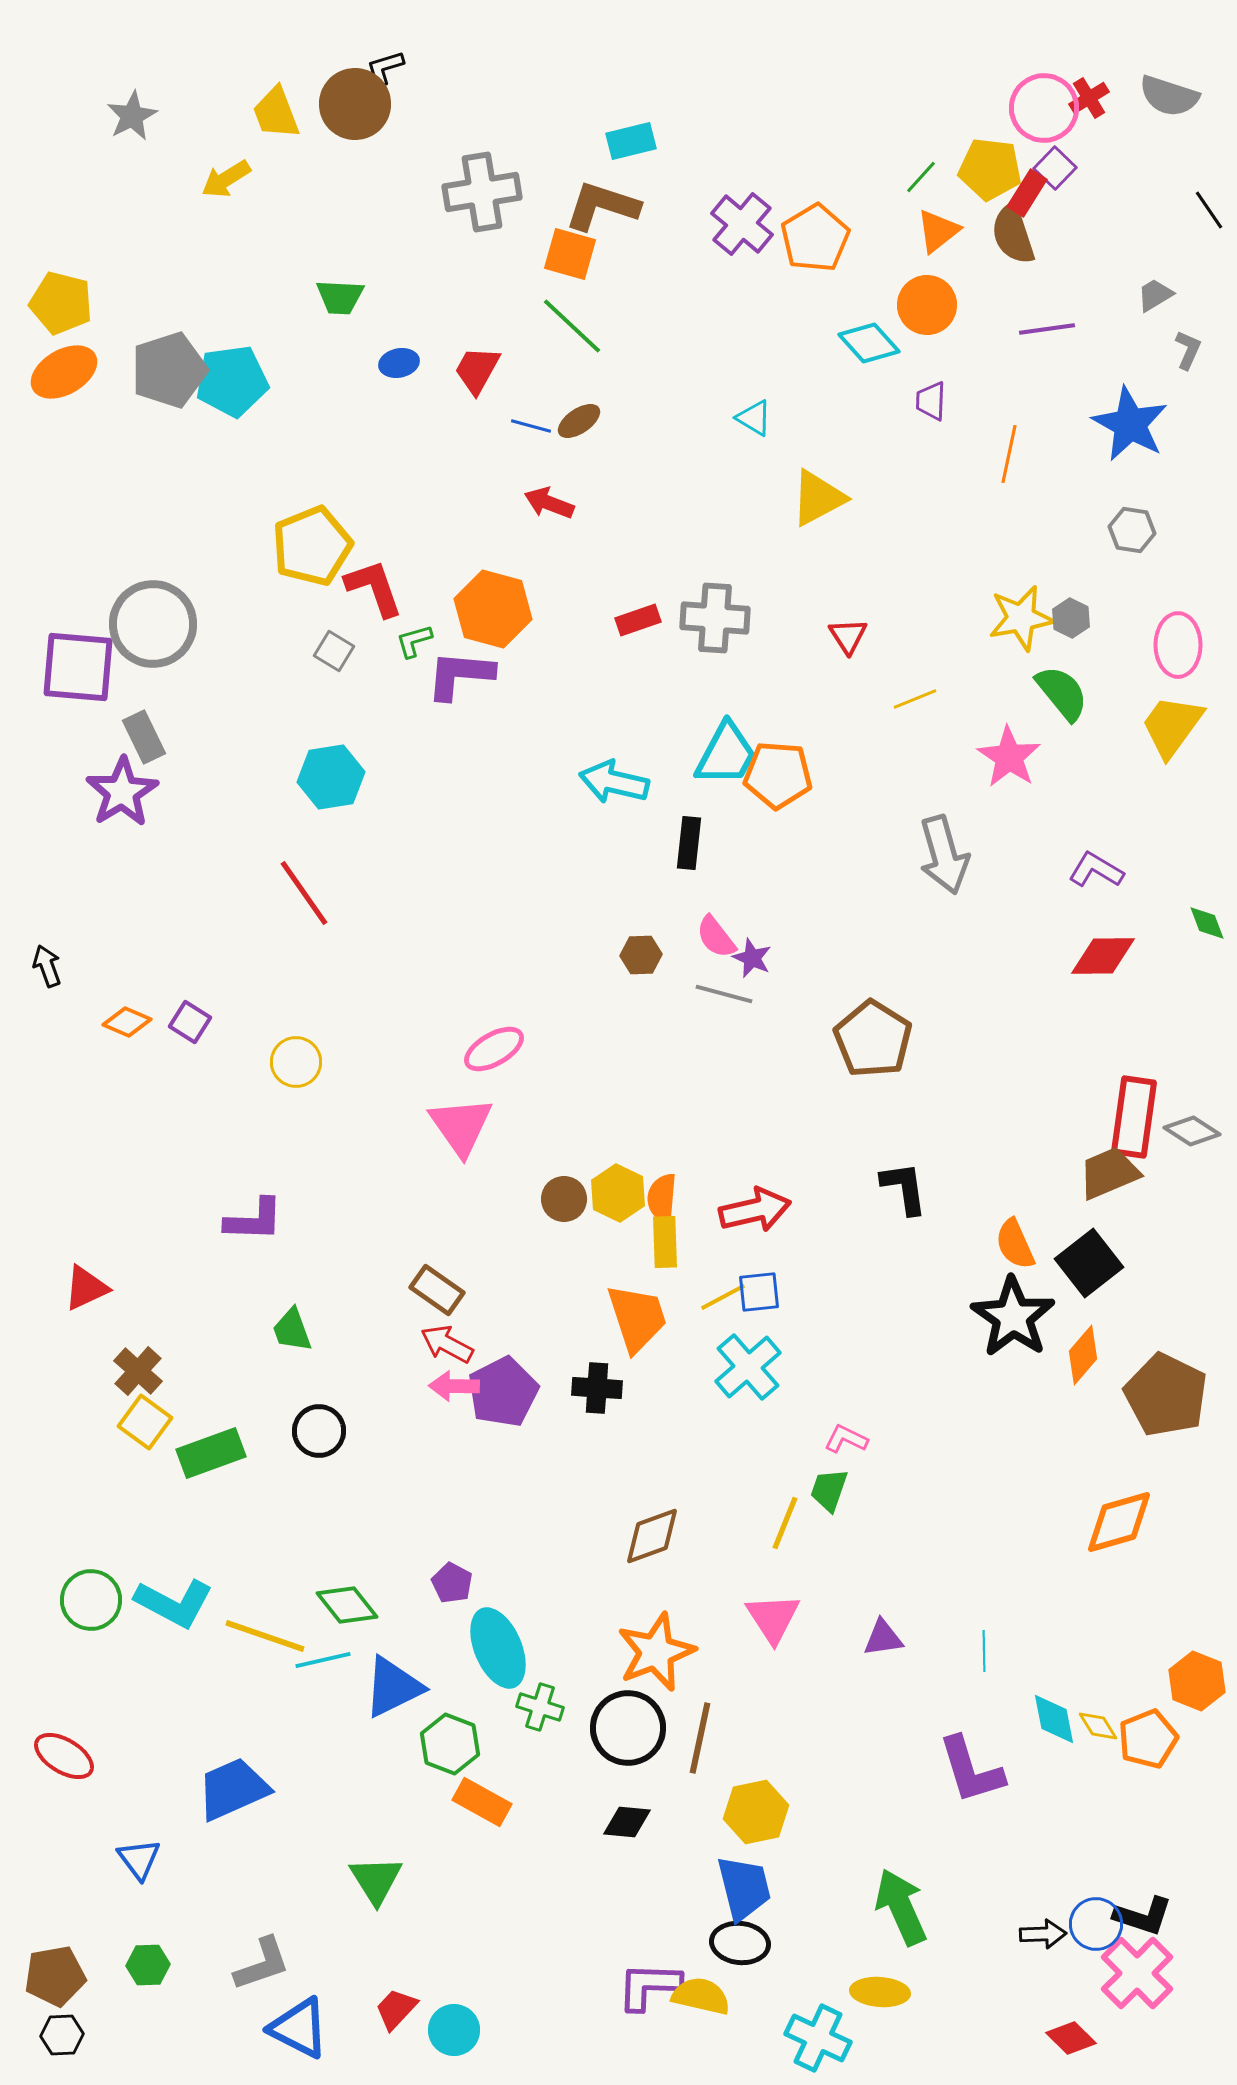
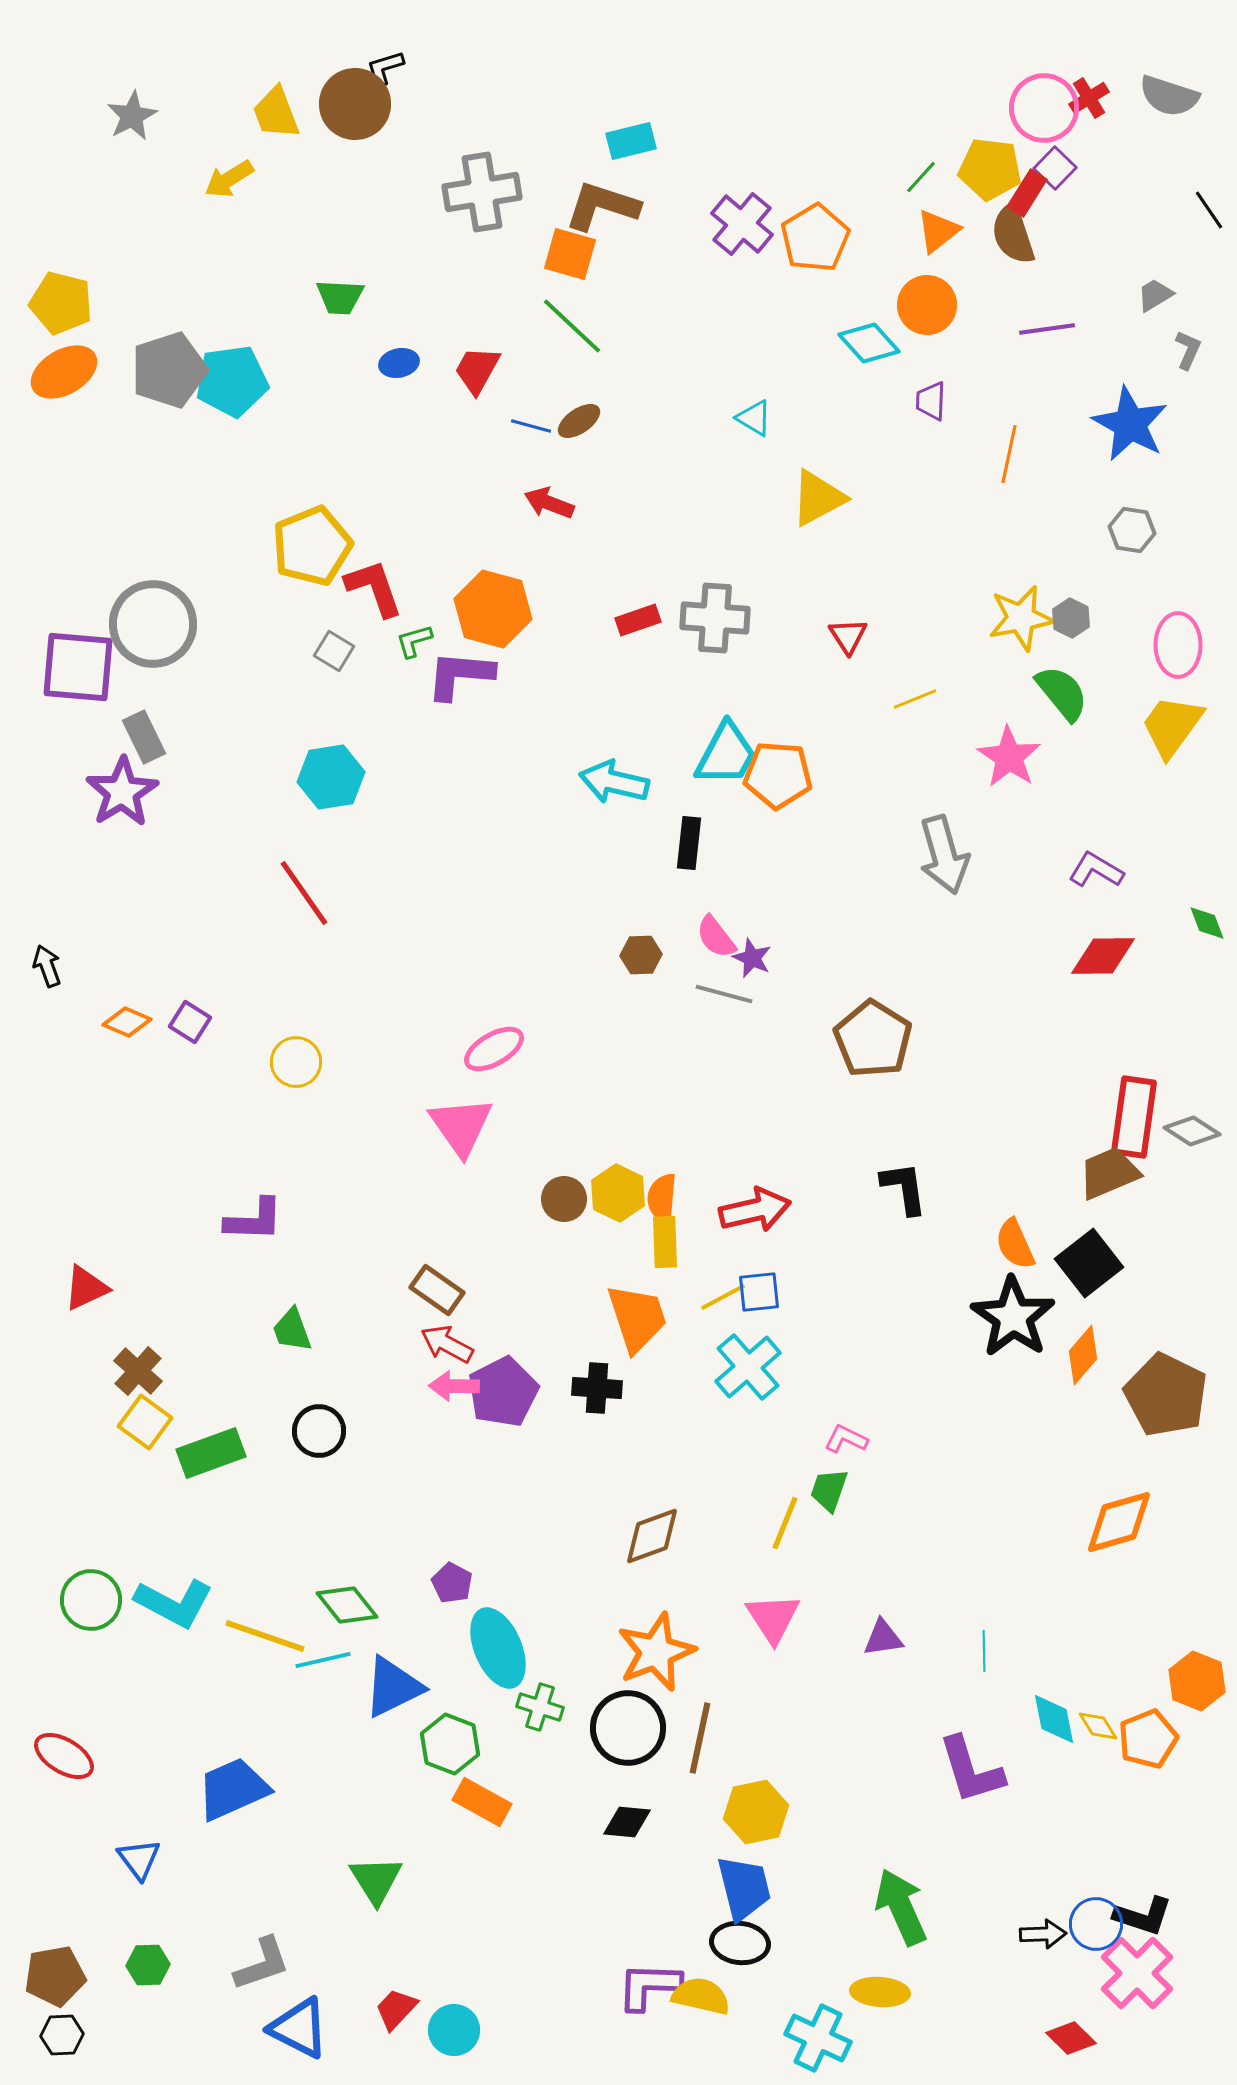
yellow arrow at (226, 179): moved 3 px right
